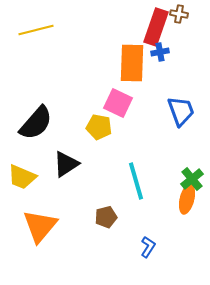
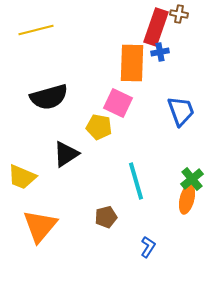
black semicircle: moved 13 px right, 26 px up; rotated 33 degrees clockwise
black triangle: moved 10 px up
